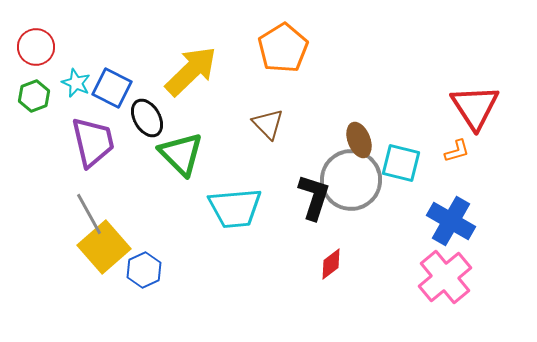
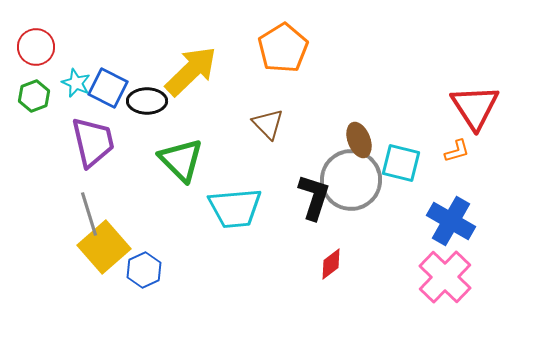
blue square: moved 4 px left
black ellipse: moved 17 px up; rotated 60 degrees counterclockwise
green triangle: moved 6 px down
gray line: rotated 12 degrees clockwise
pink cross: rotated 6 degrees counterclockwise
